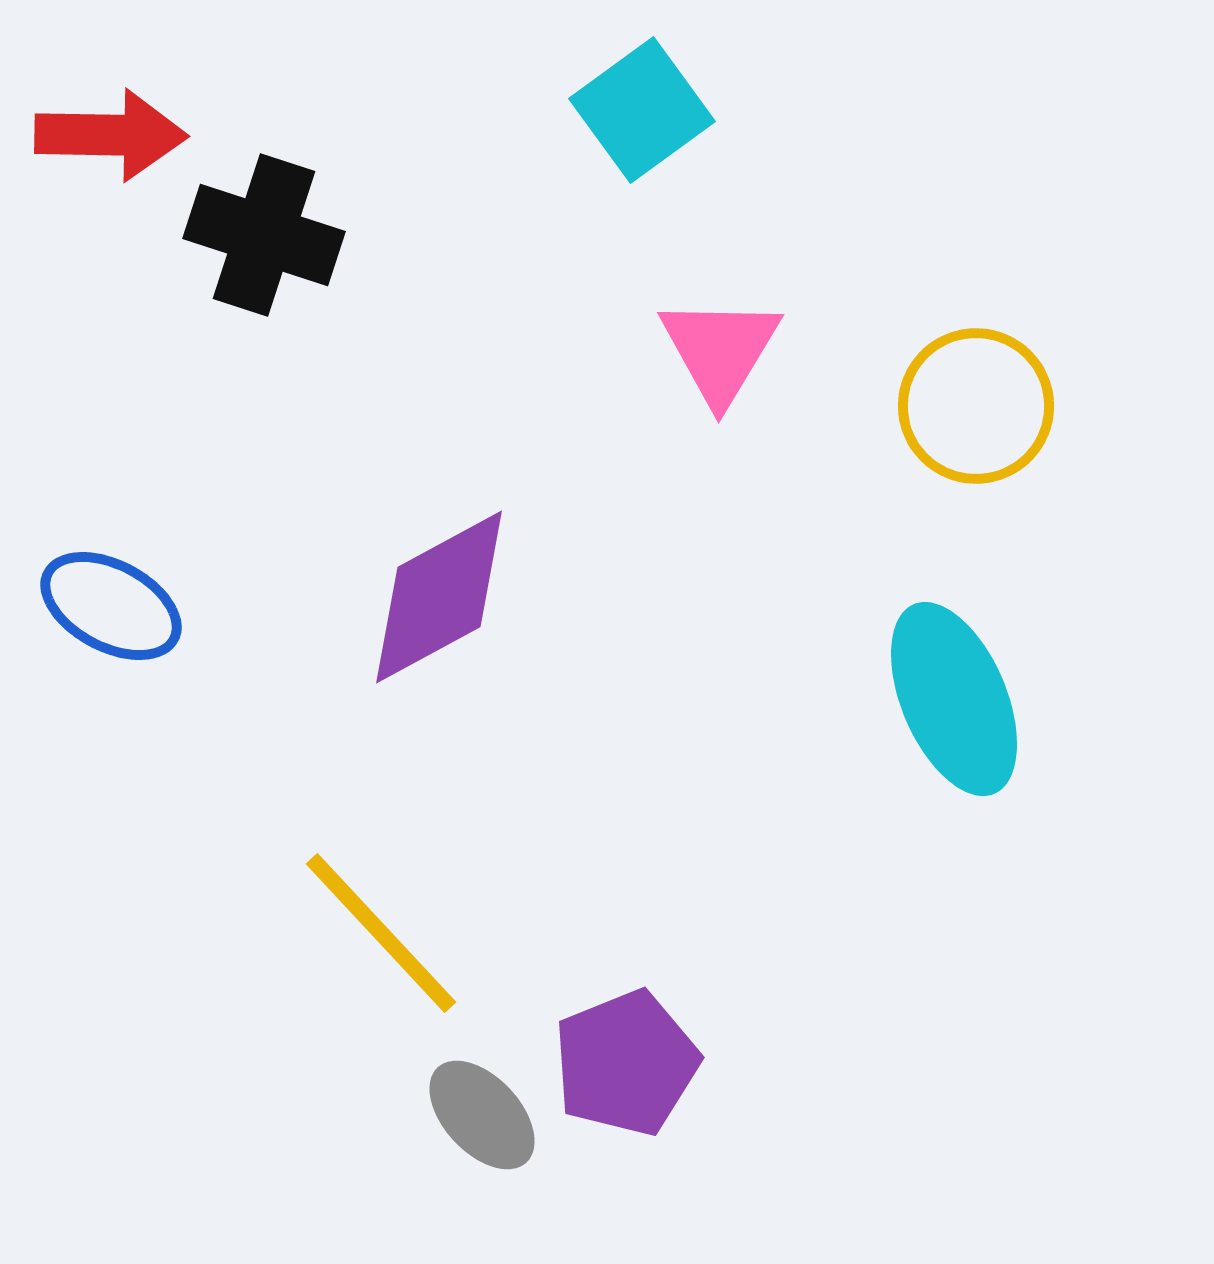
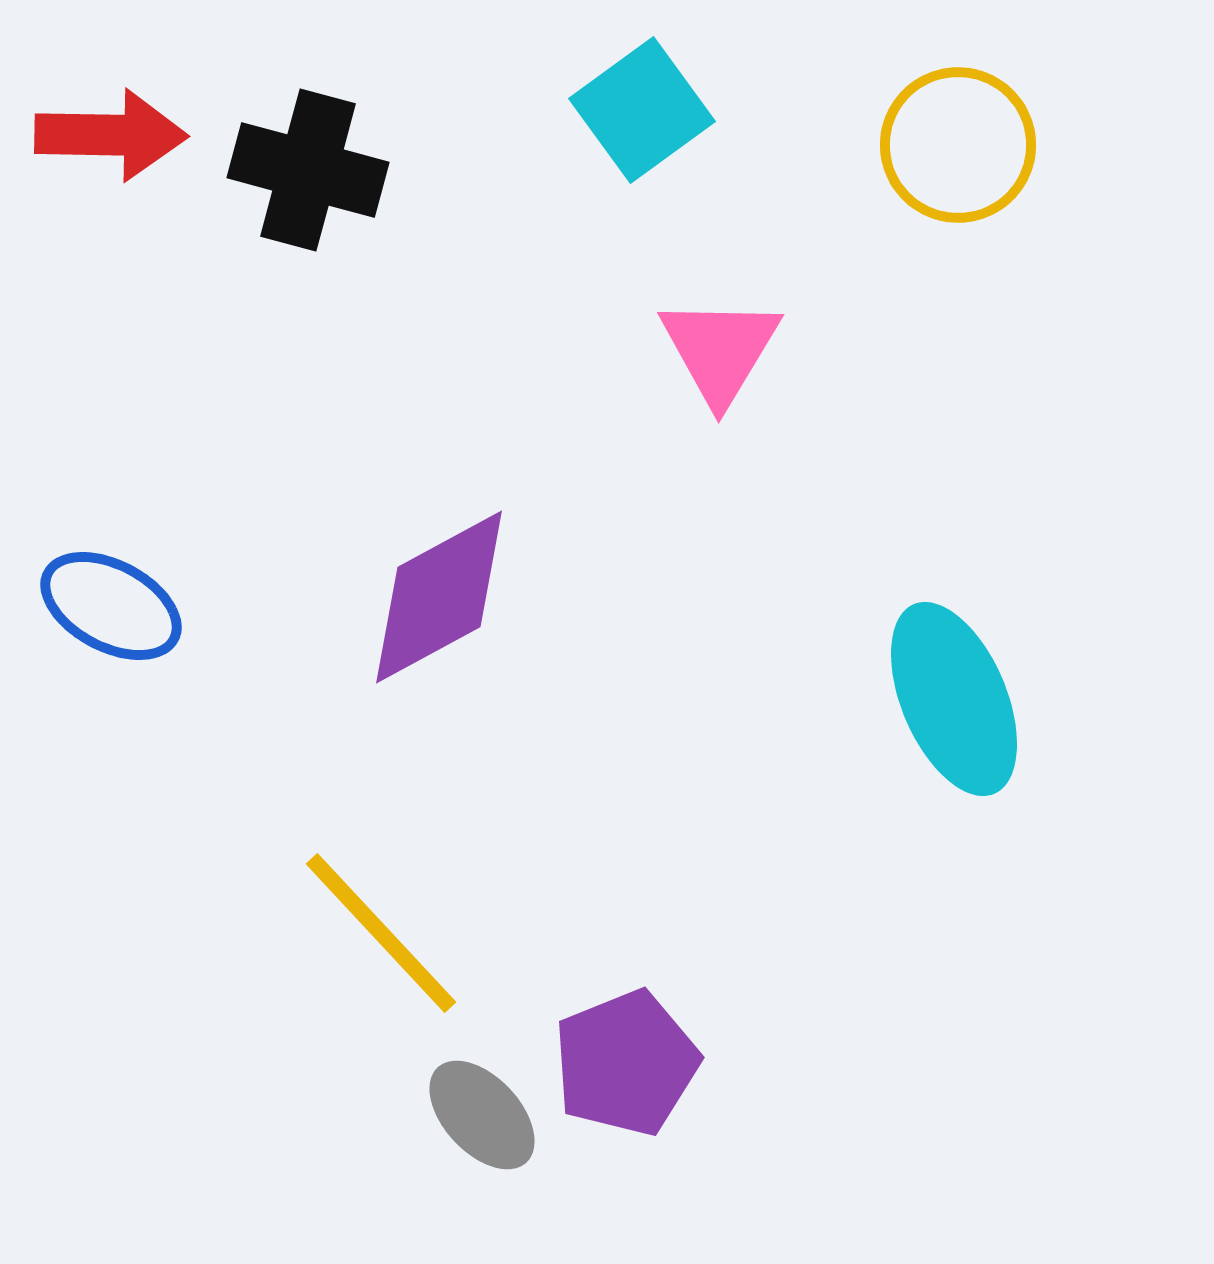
black cross: moved 44 px right, 65 px up; rotated 3 degrees counterclockwise
yellow circle: moved 18 px left, 261 px up
